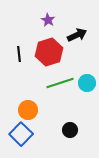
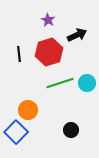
black circle: moved 1 px right
blue square: moved 5 px left, 2 px up
